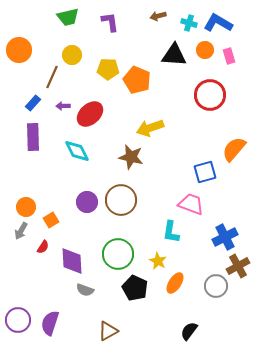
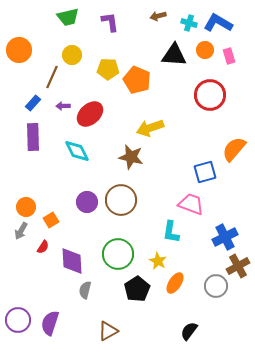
black pentagon at (135, 288): moved 2 px right, 1 px down; rotated 15 degrees clockwise
gray semicircle at (85, 290): rotated 84 degrees clockwise
